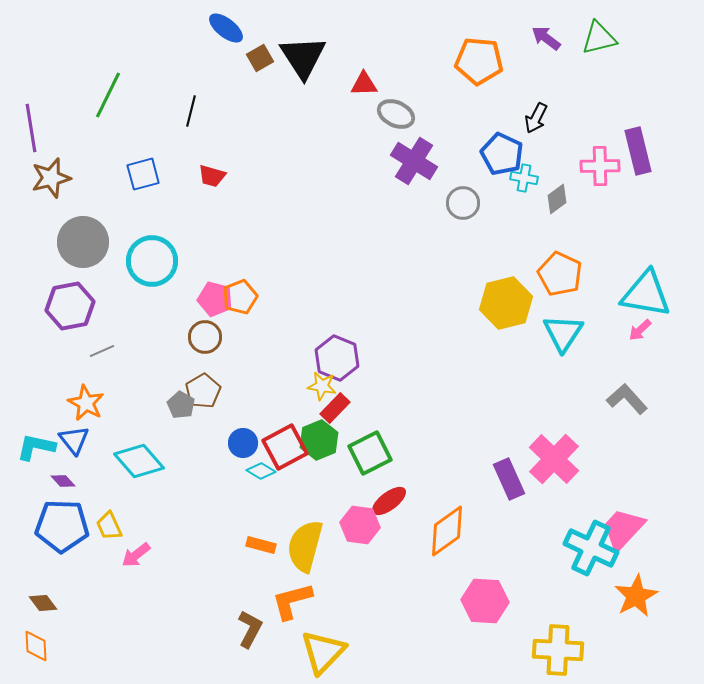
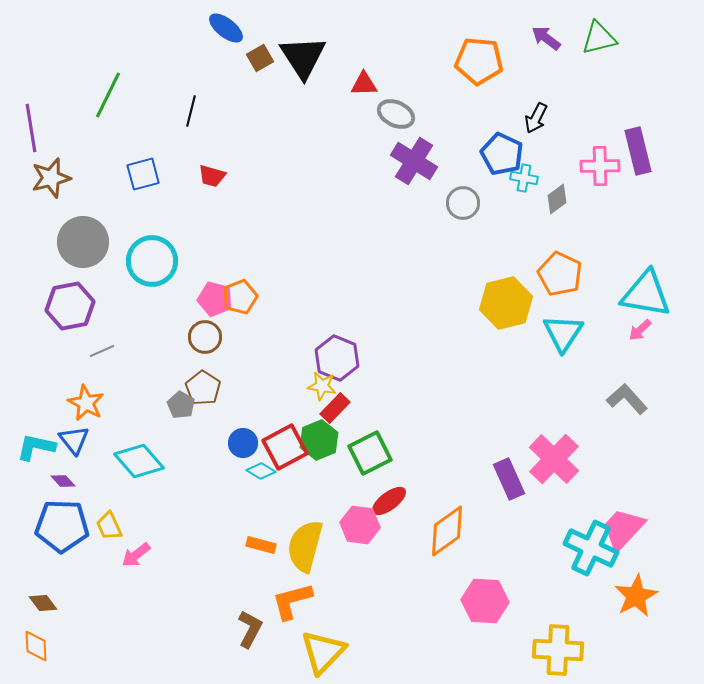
brown pentagon at (203, 391): moved 3 px up; rotated 8 degrees counterclockwise
